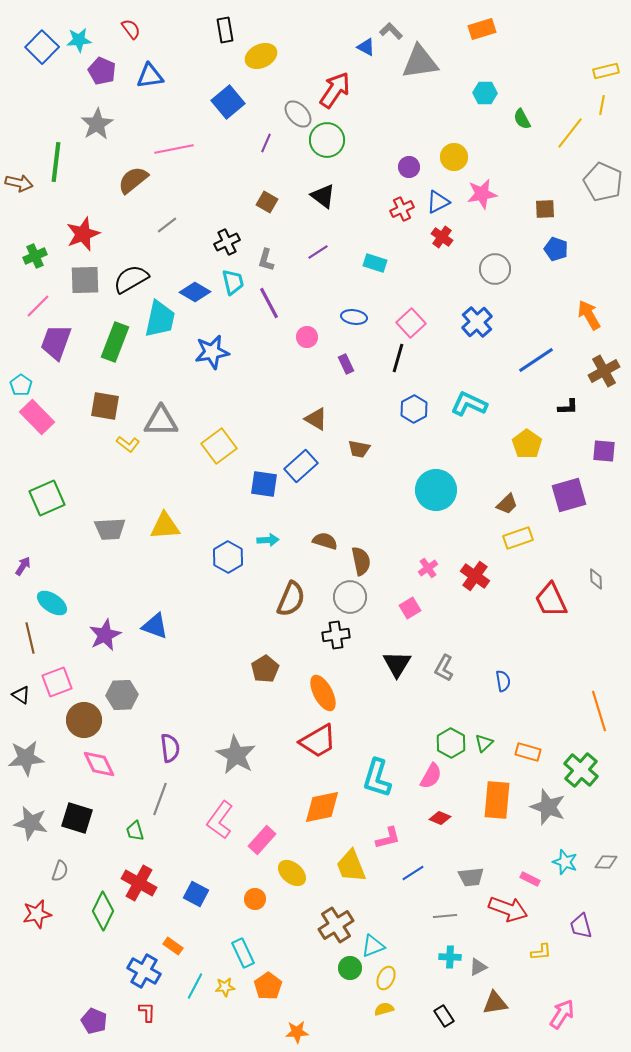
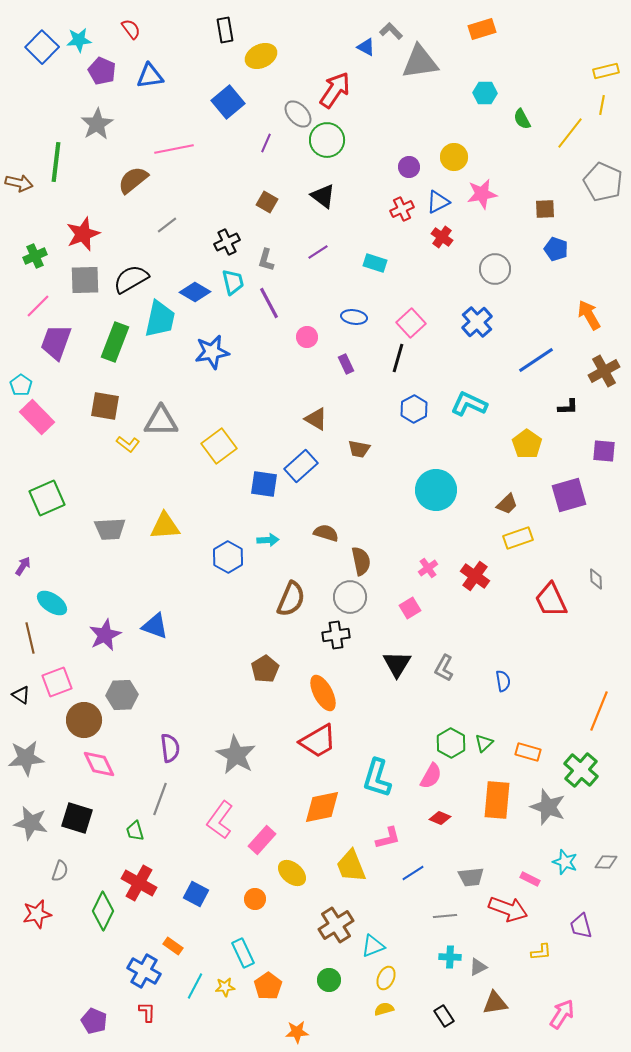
brown semicircle at (325, 541): moved 1 px right, 8 px up
orange line at (599, 711): rotated 39 degrees clockwise
green circle at (350, 968): moved 21 px left, 12 px down
